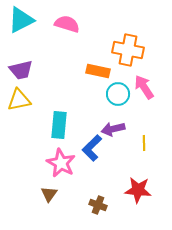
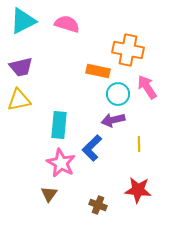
cyan triangle: moved 2 px right, 1 px down
purple trapezoid: moved 3 px up
pink arrow: moved 3 px right
purple arrow: moved 9 px up
yellow line: moved 5 px left, 1 px down
